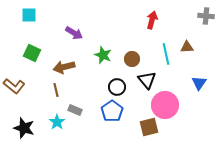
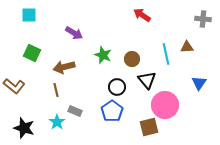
gray cross: moved 3 px left, 3 px down
red arrow: moved 10 px left, 5 px up; rotated 72 degrees counterclockwise
gray rectangle: moved 1 px down
